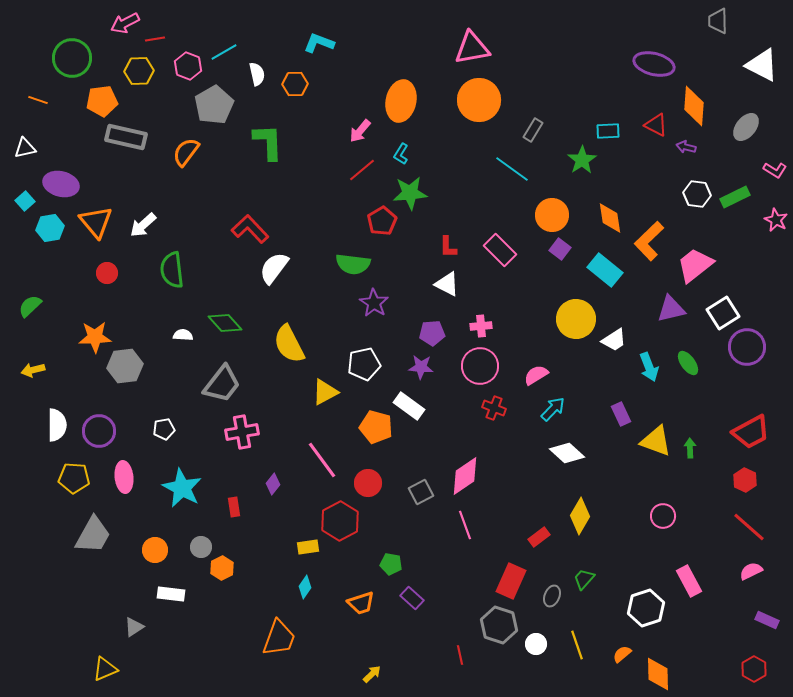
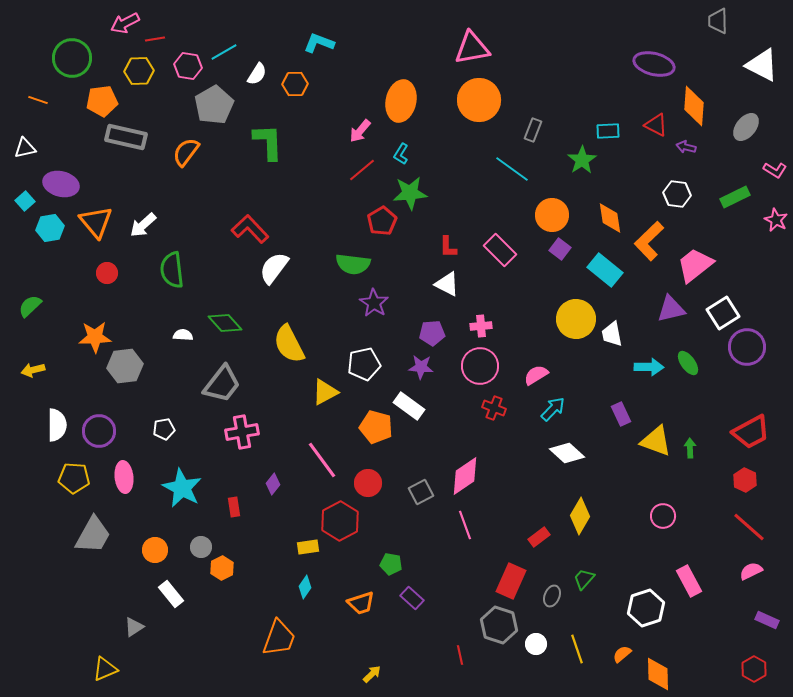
pink hexagon at (188, 66): rotated 12 degrees counterclockwise
white semicircle at (257, 74): rotated 45 degrees clockwise
gray rectangle at (533, 130): rotated 10 degrees counterclockwise
white hexagon at (697, 194): moved 20 px left
white trapezoid at (614, 340): moved 2 px left, 6 px up; rotated 112 degrees clockwise
cyan arrow at (649, 367): rotated 68 degrees counterclockwise
white rectangle at (171, 594): rotated 44 degrees clockwise
yellow line at (577, 645): moved 4 px down
